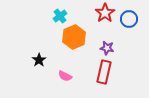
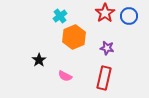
blue circle: moved 3 px up
red rectangle: moved 6 px down
